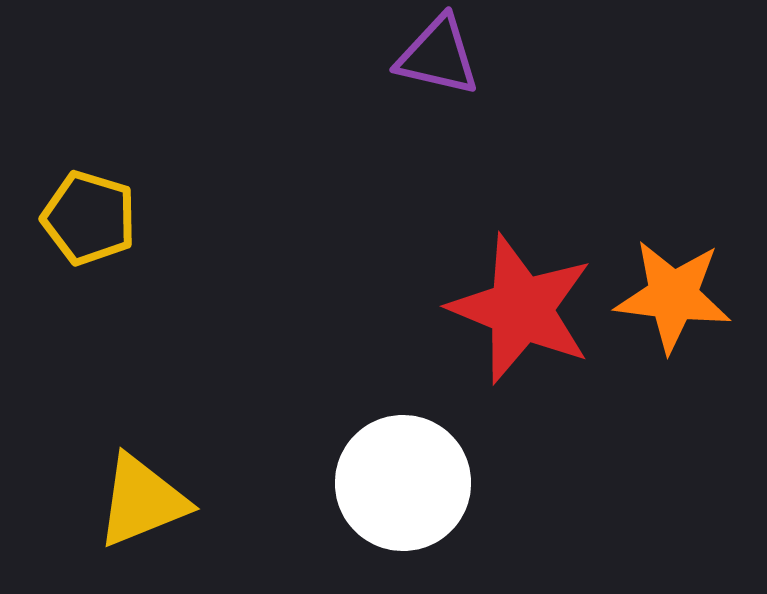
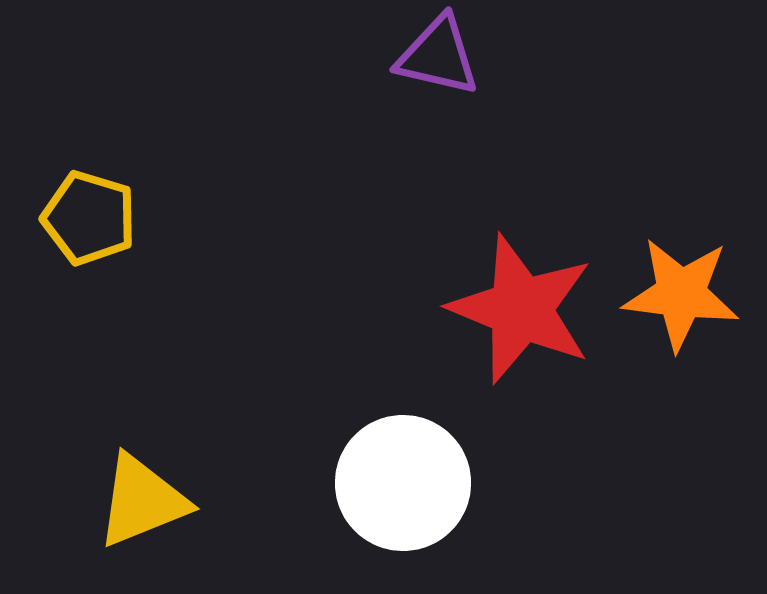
orange star: moved 8 px right, 2 px up
